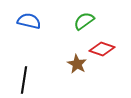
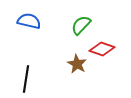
green semicircle: moved 3 px left, 4 px down; rotated 10 degrees counterclockwise
black line: moved 2 px right, 1 px up
